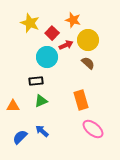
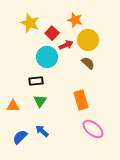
orange star: moved 2 px right
green triangle: moved 1 px left; rotated 32 degrees counterclockwise
